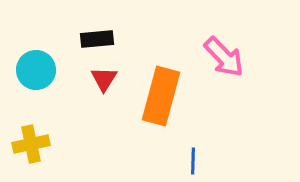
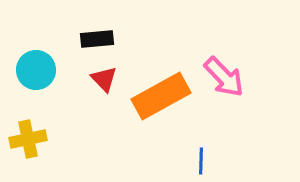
pink arrow: moved 20 px down
red triangle: rotated 16 degrees counterclockwise
orange rectangle: rotated 46 degrees clockwise
yellow cross: moved 3 px left, 5 px up
blue line: moved 8 px right
